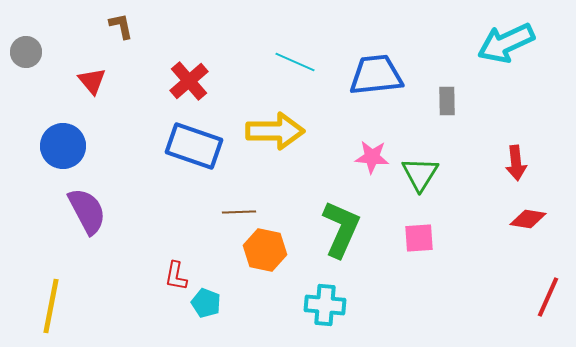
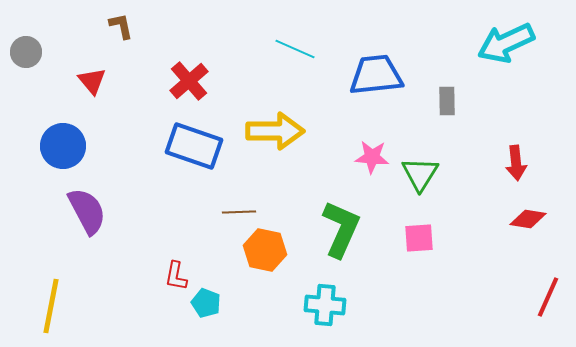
cyan line: moved 13 px up
